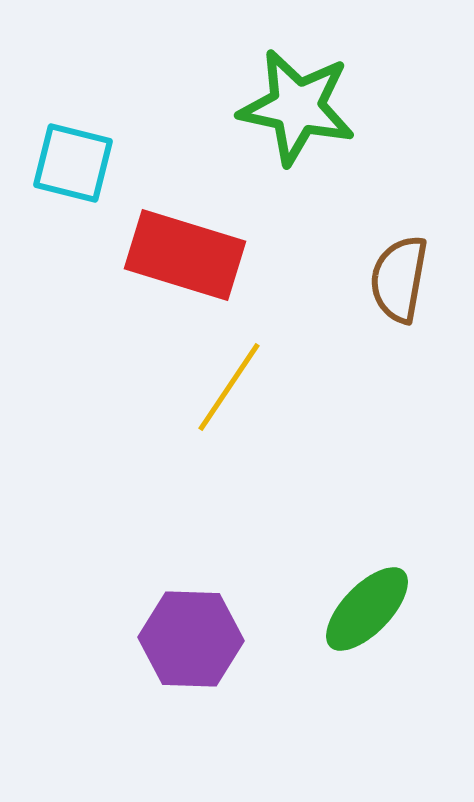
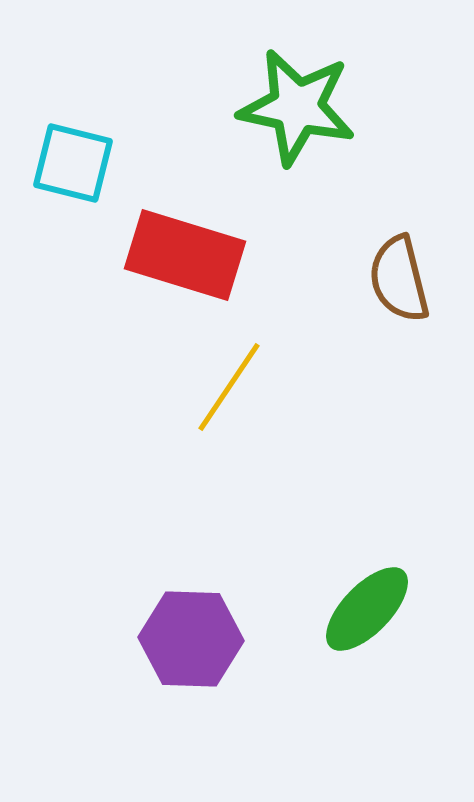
brown semicircle: rotated 24 degrees counterclockwise
